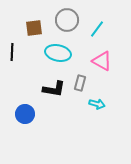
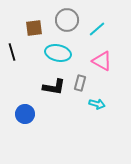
cyan line: rotated 12 degrees clockwise
black line: rotated 18 degrees counterclockwise
black L-shape: moved 2 px up
